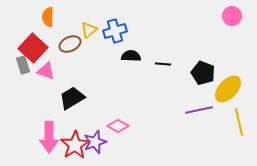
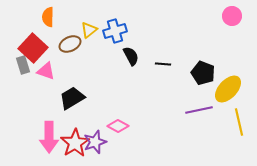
black semicircle: rotated 60 degrees clockwise
red star: moved 2 px up
